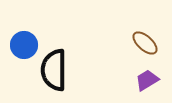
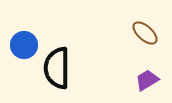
brown ellipse: moved 10 px up
black semicircle: moved 3 px right, 2 px up
